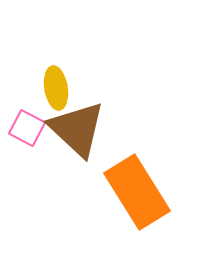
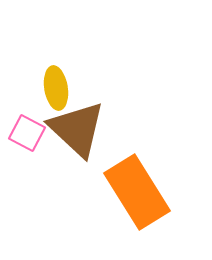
pink square: moved 5 px down
